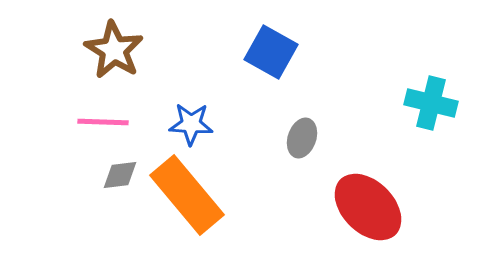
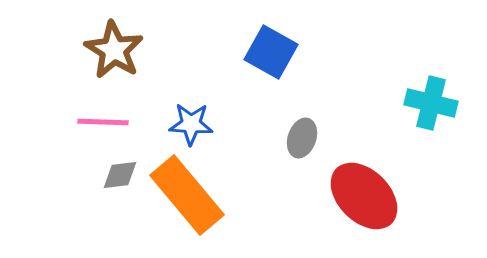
red ellipse: moved 4 px left, 11 px up
